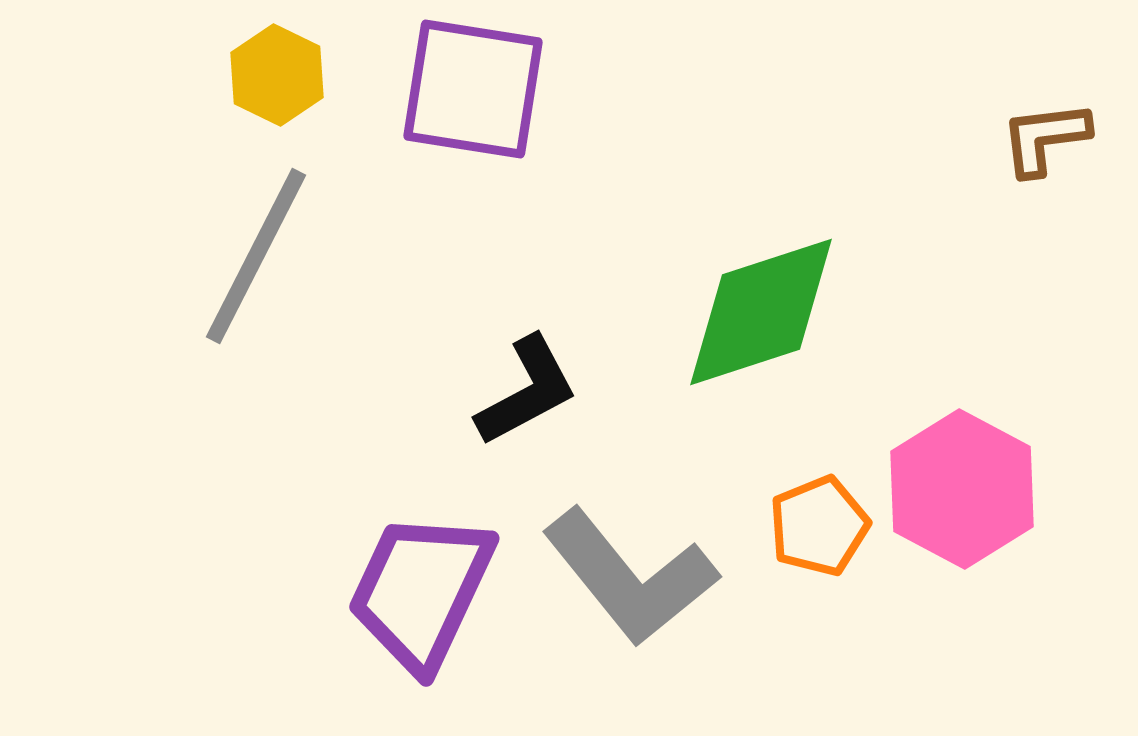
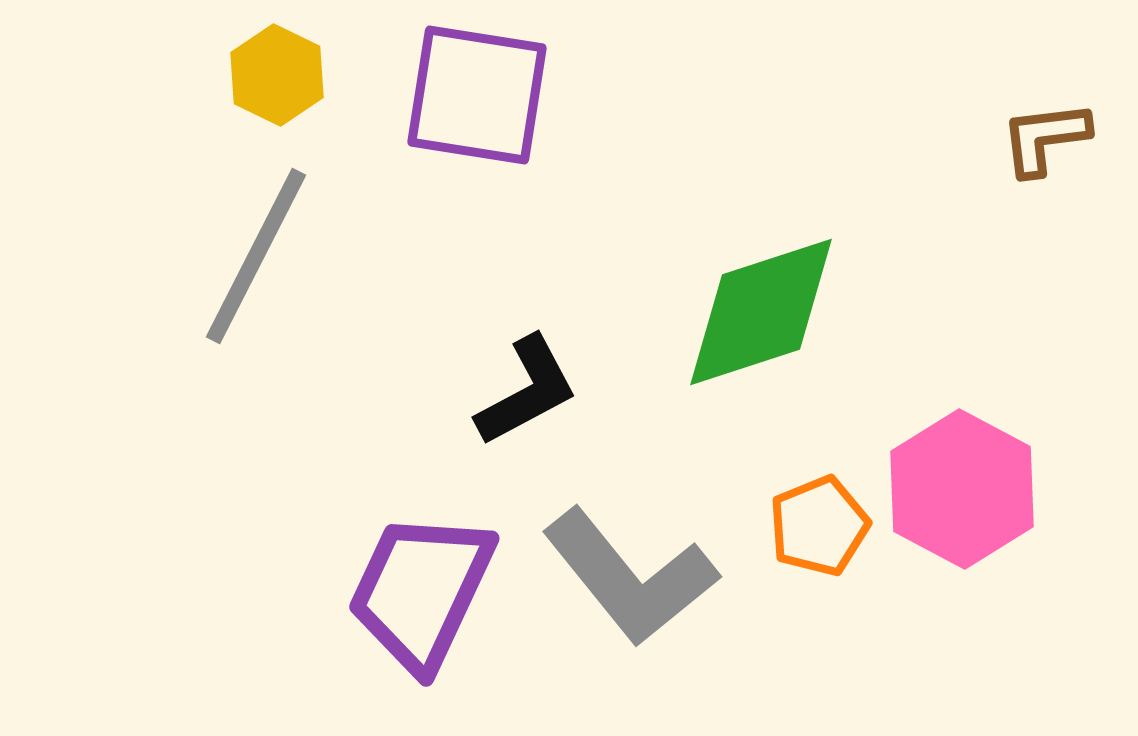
purple square: moved 4 px right, 6 px down
